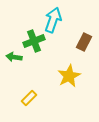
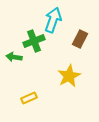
brown rectangle: moved 4 px left, 3 px up
yellow rectangle: rotated 21 degrees clockwise
